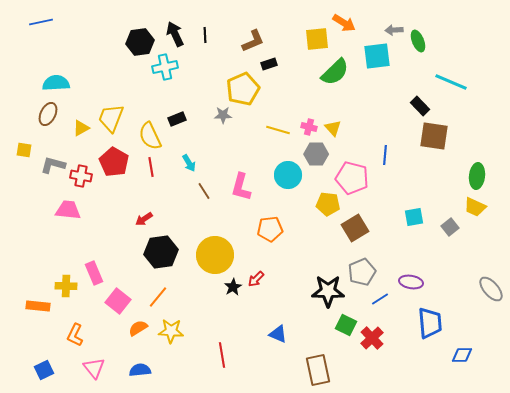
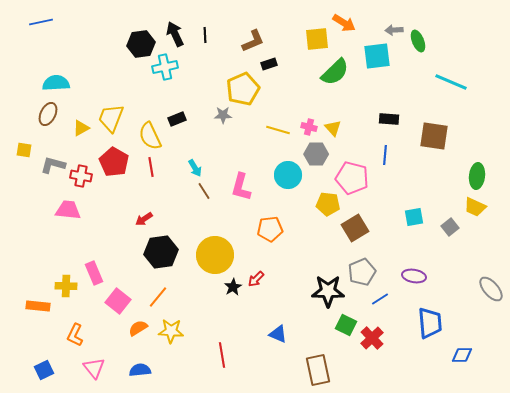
black hexagon at (140, 42): moved 1 px right, 2 px down
black rectangle at (420, 106): moved 31 px left, 13 px down; rotated 42 degrees counterclockwise
cyan arrow at (189, 163): moved 6 px right, 5 px down
purple ellipse at (411, 282): moved 3 px right, 6 px up
